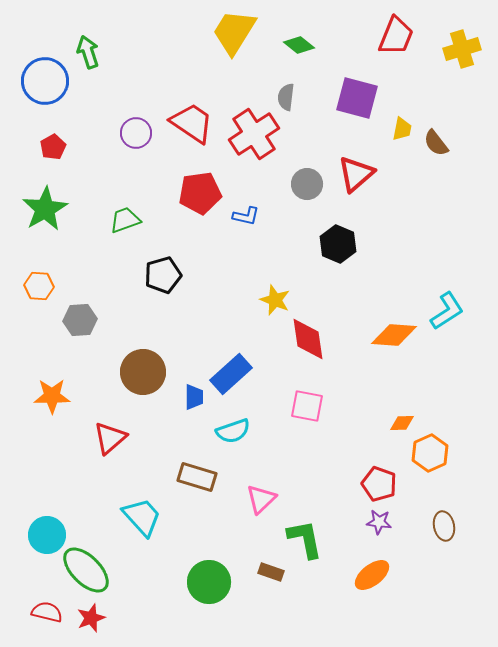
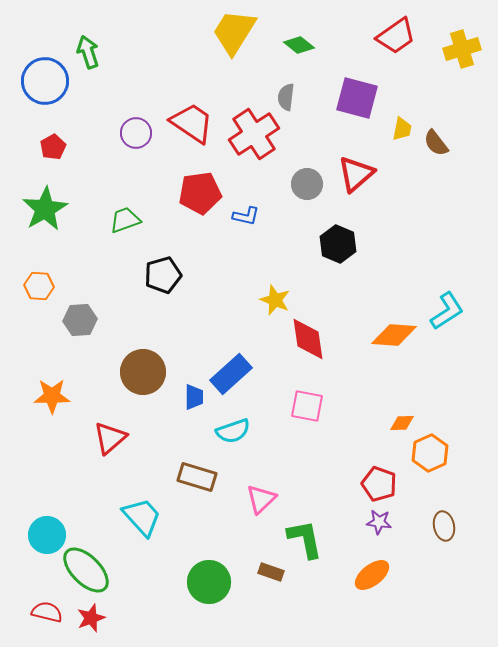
red trapezoid at (396, 36): rotated 33 degrees clockwise
